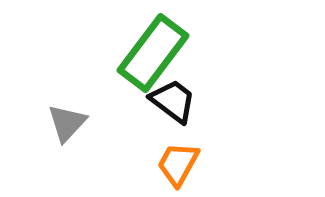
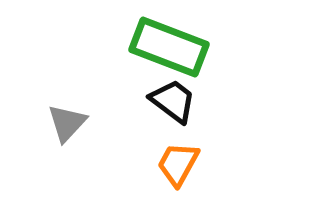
green rectangle: moved 16 px right, 6 px up; rotated 74 degrees clockwise
